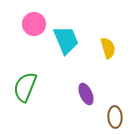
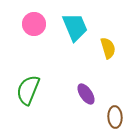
cyan trapezoid: moved 9 px right, 13 px up
green semicircle: moved 3 px right, 3 px down
purple ellipse: rotated 10 degrees counterclockwise
